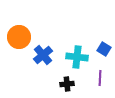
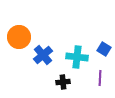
black cross: moved 4 px left, 2 px up
